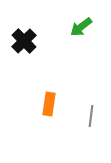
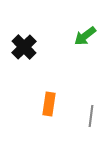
green arrow: moved 4 px right, 9 px down
black cross: moved 6 px down
